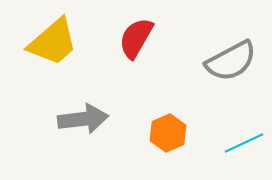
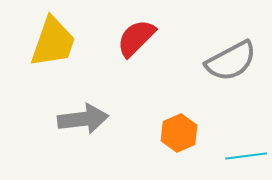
red semicircle: rotated 15 degrees clockwise
yellow trapezoid: rotated 30 degrees counterclockwise
orange hexagon: moved 11 px right
cyan line: moved 2 px right, 13 px down; rotated 18 degrees clockwise
